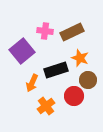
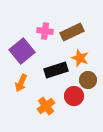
orange arrow: moved 11 px left
